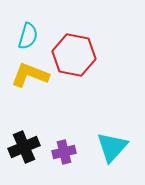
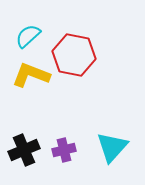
cyan semicircle: rotated 148 degrees counterclockwise
yellow L-shape: moved 1 px right
black cross: moved 3 px down
purple cross: moved 2 px up
